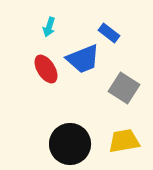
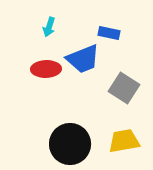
blue rectangle: rotated 25 degrees counterclockwise
red ellipse: rotated 60 degrees counterclockwise
